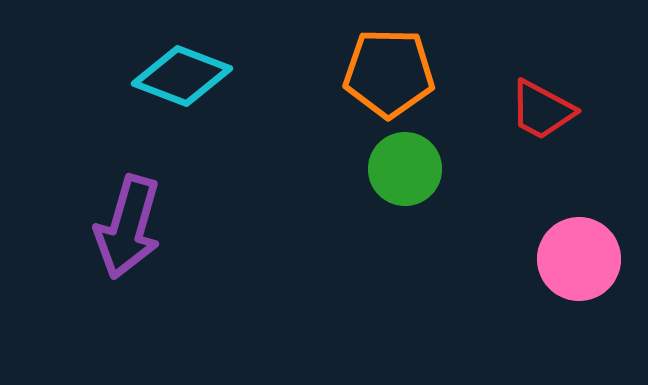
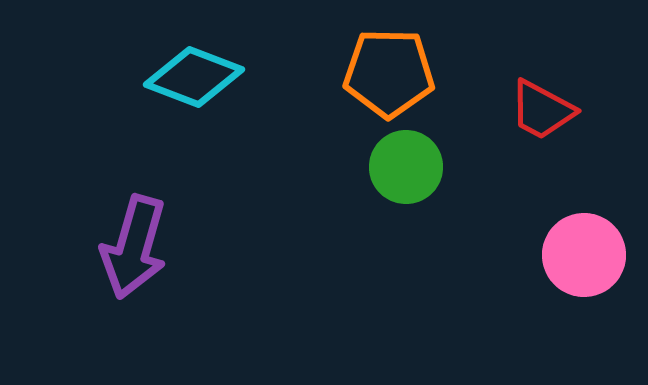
cyan diamond: moved 12 px right, 1 px down
green circle: moved 1 px right, 2 px up
purple arrow: moved 6 px right, 20 px down
pink circle: moved 5 px right, 4 px up
